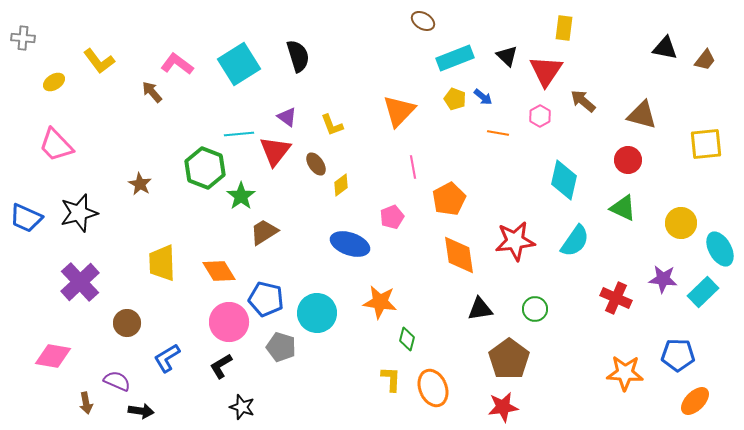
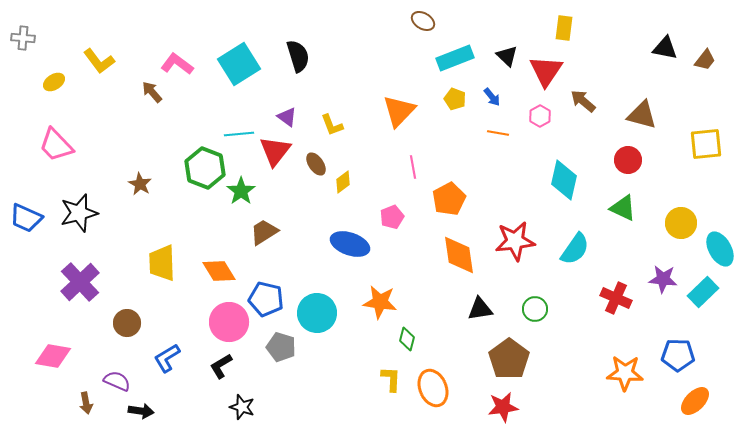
blue arrow at (483, 97): moved 9 px right; rotated 12 degrees clockwise
yellow diamond at (341, 185): moved 2 px right, 3 px up
green star at (241, 196): moved 5 px up
cyan semicircle at (575, 241): moved 8 px down
